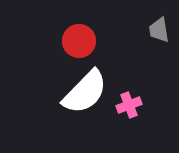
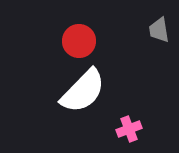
white semicircle: moved 2 px left, 1 px up
pink cross: moved 24 px down
